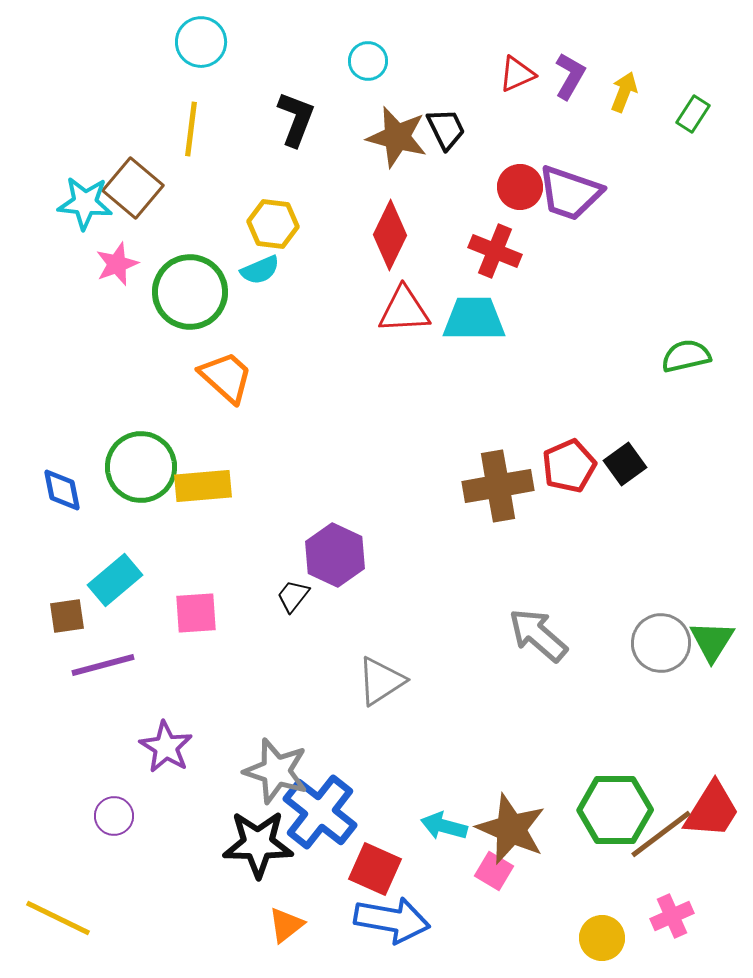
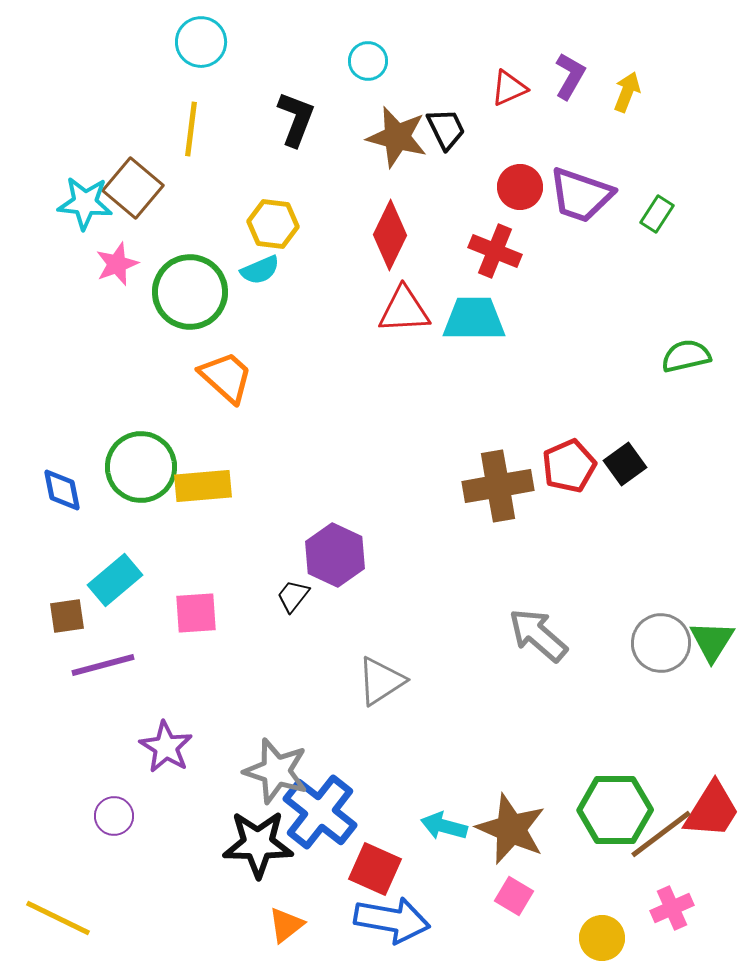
red triangle at (517, 74): moved 8 px left, 14 px down
yellow arrow at (624, 92): moved 3 px right
green rectangle at (693, 114): moved 36 px left, 100 px down
purple trapezoid at (570, 193): moved 11 px right, 2 px down
pink square at (494, 871): moved 20 px right, 25 px down
pink cross at (672, 916): moved 8 px up
